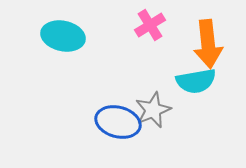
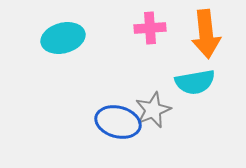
pink cross: moved 3 px down; rotated 28 degrees clockwise
cyan ellipse: moved 2 px down; rotated 27 degrees counterclockwise
orange arrow: moved 2 px left, 10 px up
cyan semicircle: moved 1 px left, 1 px down
